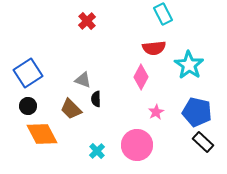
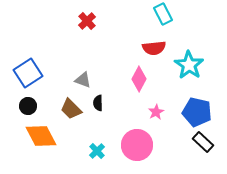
pink diamond: moved 2 px left, 2 px down
black semicircle: moved 2 px right, 4 px down
orange diamond: moved 1 px left, 2 px down
